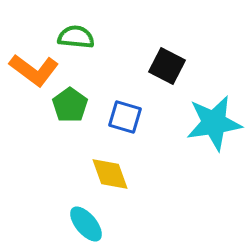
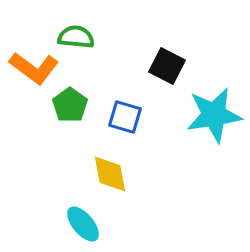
orange L-shape: moved 2 px up
cyan star: moved 8 px up
yellow diamond: rotated 9 degrees clockwise
cyan ellipse: moved 3 px left
